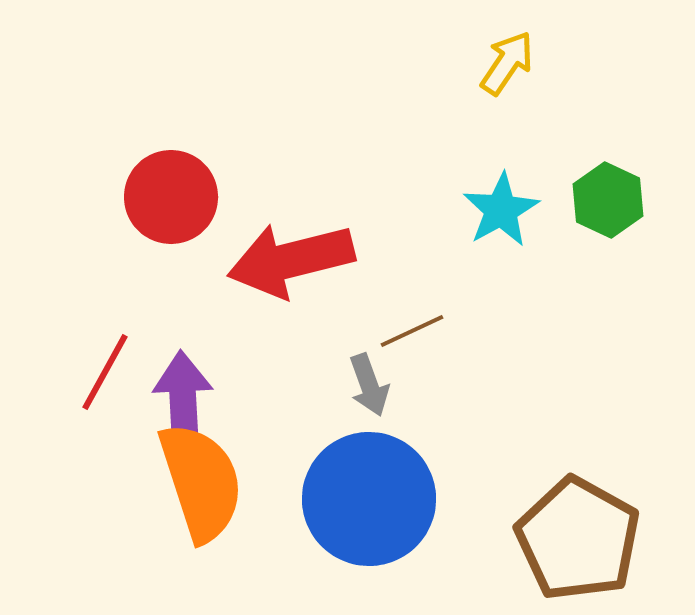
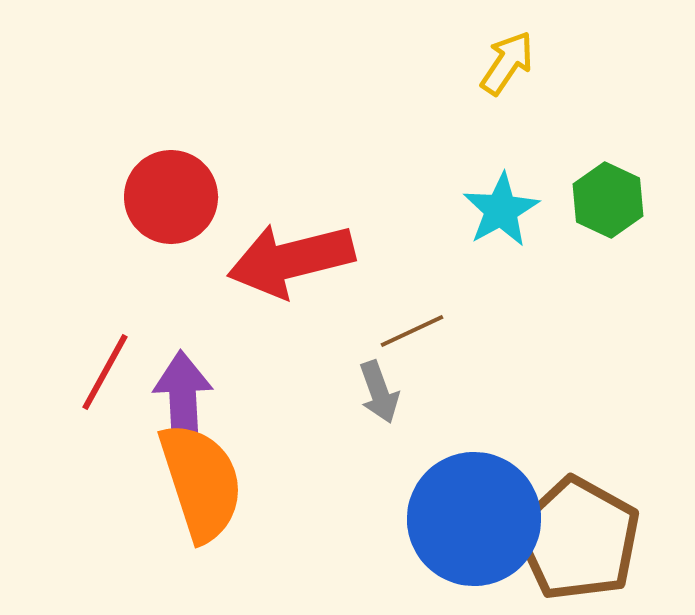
gray arrow: moved 10 px right, 7 px down
blue circle: moved 105 px right, 20 px down
